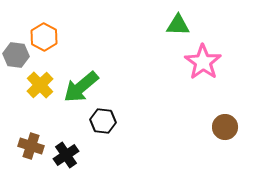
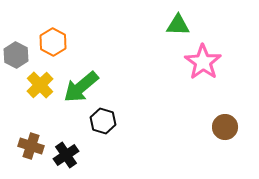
orange hexagon: moved 9 px right, 5 px down
gray hexagon: rotated 20 degrees clockwise
black hexagon: rotated 10 degrees clockwise
